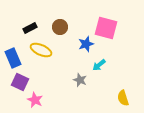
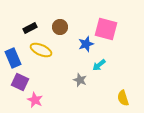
pink square: moved 1 px down
